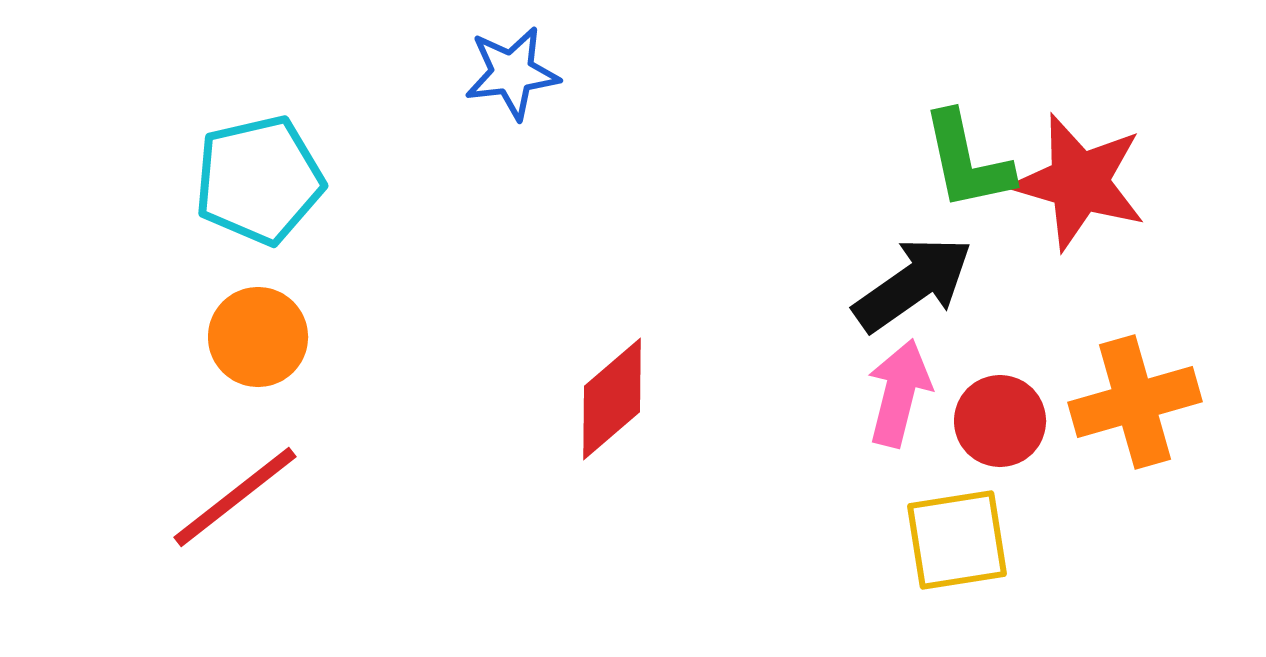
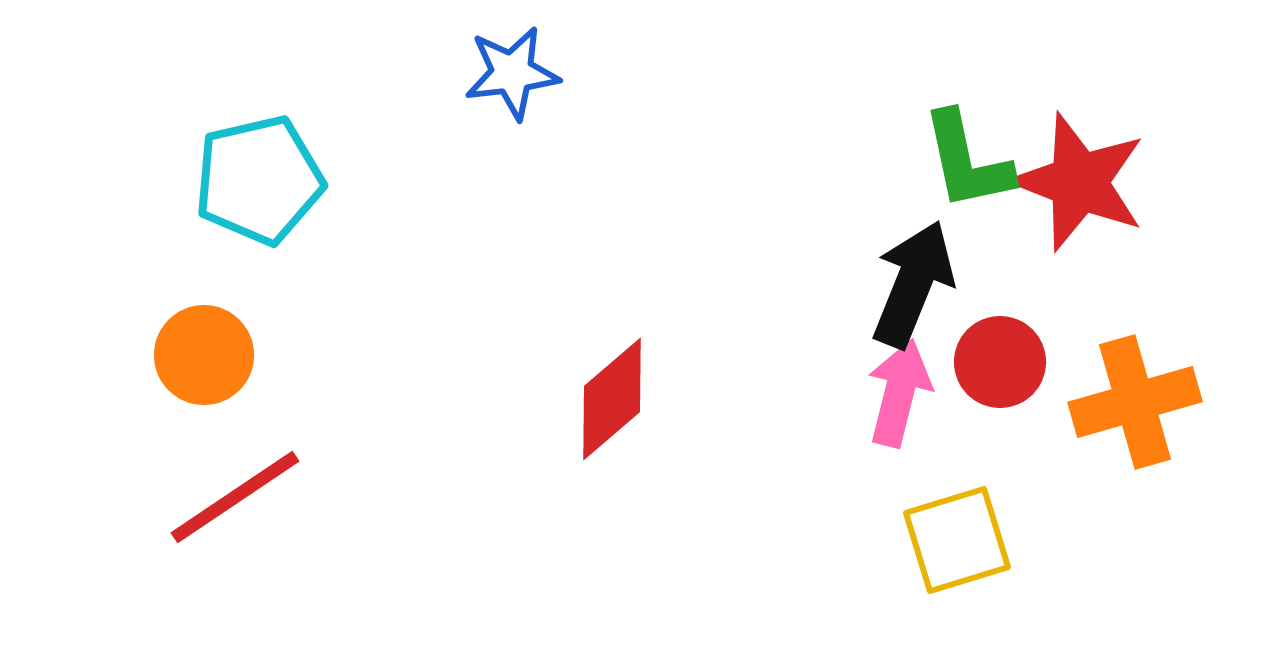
red star: rotated 5 degrees clockwise
black arrow: rotated 33 degrees counterclockwise
orange circle: moved 54 px left, 18 px down
red circle: moved 59 px up
red line: rotated 4 degrees clockwise
yellow square: rotated 8 degrees counterclockwise
